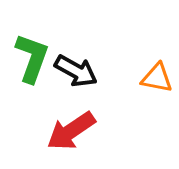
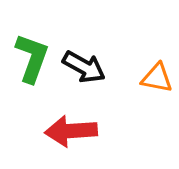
black arrow: moved 8 px right, 4 px up
red arrow: rotated 30 degrees clockwise
